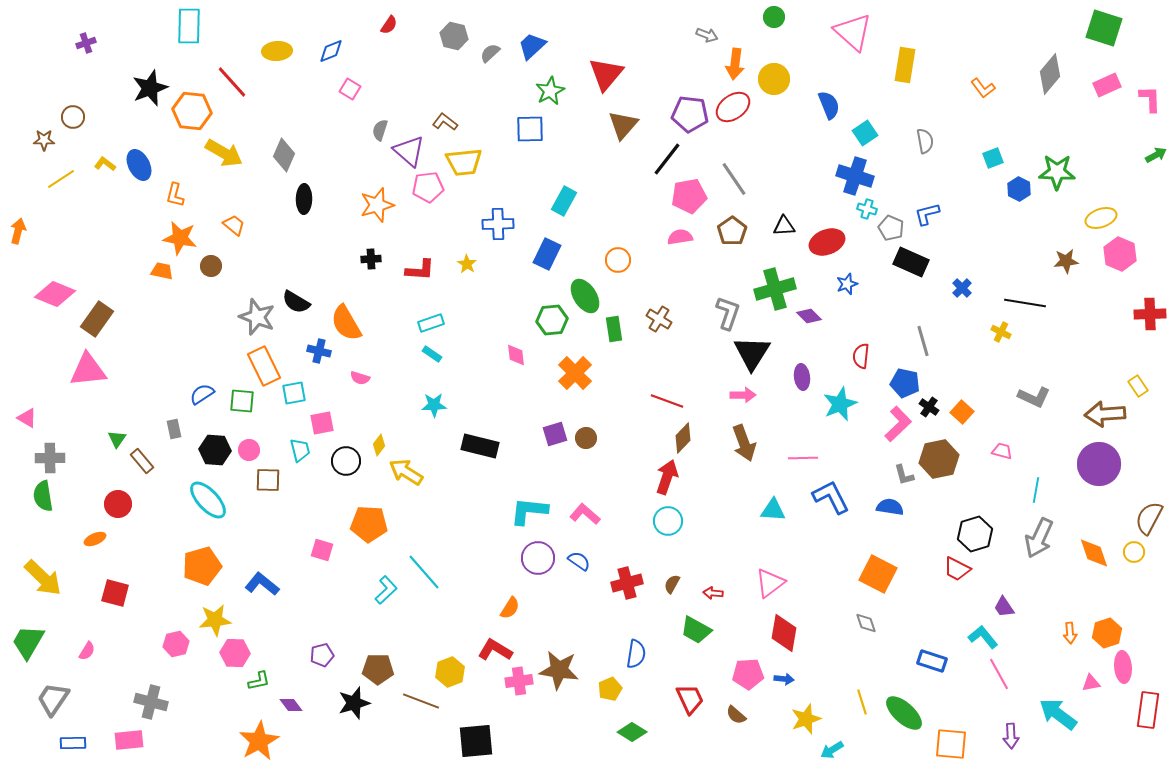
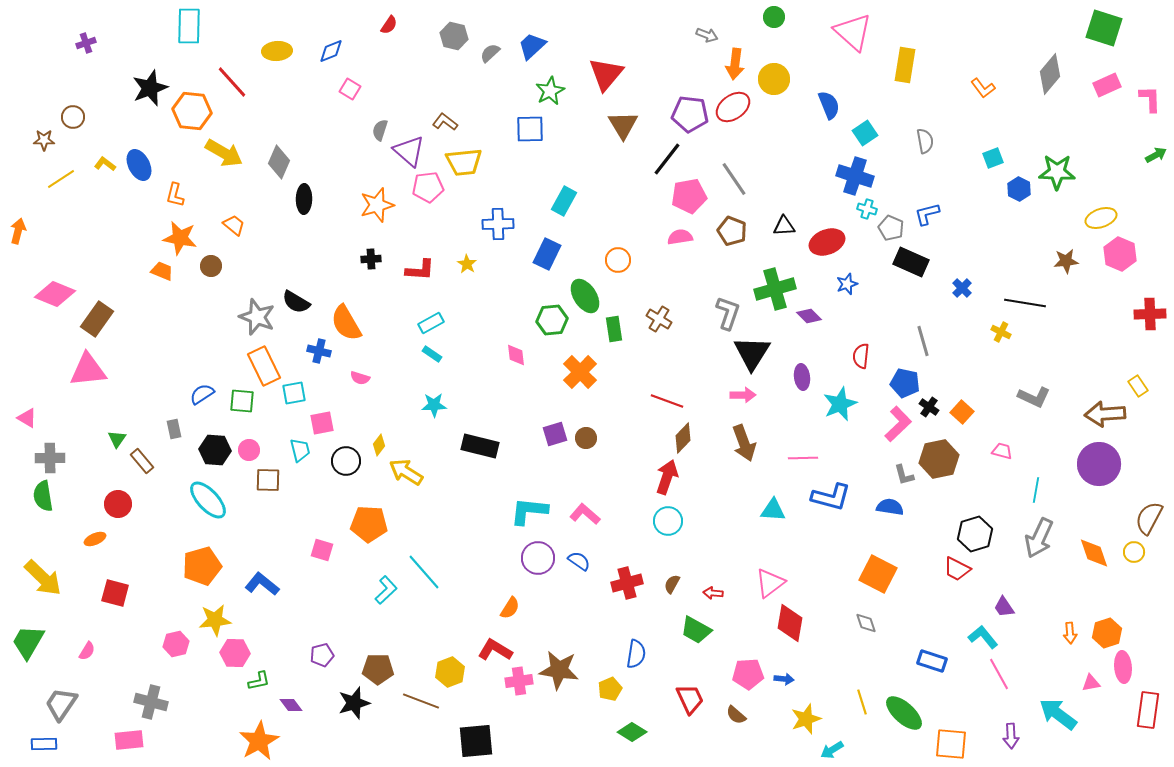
brown triangle at (623, 125): rotated 12 degrees counterclockwise
gray diamond at (284, 155): moved 5 px left, 7 px down
brown pentagon at (732, 231): rotated 16 degrees counterclockwise
orange trapezoid at (162, 271): rotated 10 degrees clockwise
cyan rectangle at (431, 323): rotated 10 degrees counterclockwise
orange cross at (575, 373): moved 5 px right, 1 px up
blue L-shape at (831, 497): rotated 132 degrees clockwise
red diamond at (784, 633): moved 6 px right, 10 px up
gray trapezoid at (53, 699): moved 8 px right, 5 px down
blue rectangle at (73, 743): moved 29 px left, 1 px down
